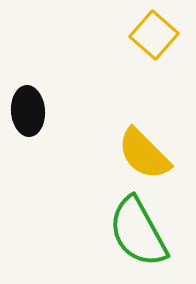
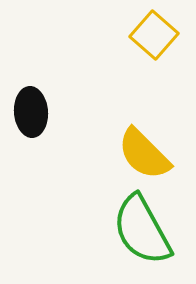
black ellipse: moved 3 px right, 1 px down
green semicircle: moved 4 px right, 2 px up
